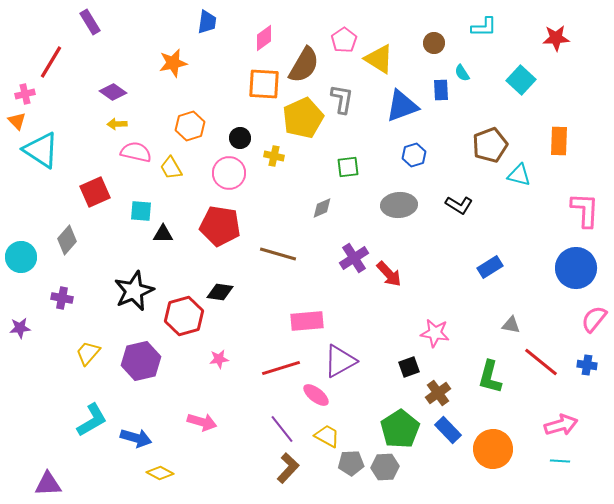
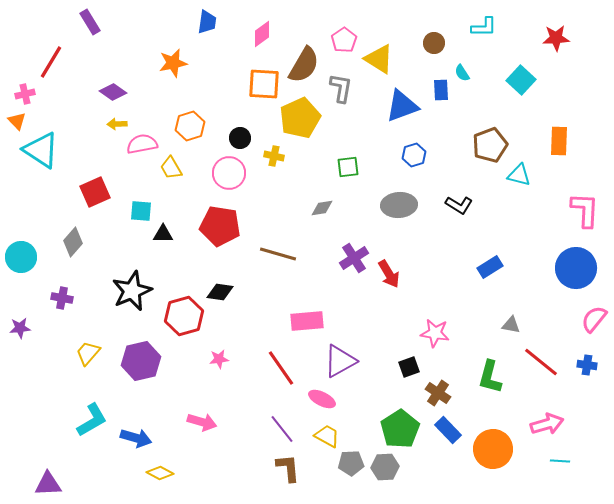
pink diamond at (264, 38): moved 2 px left, 4 px up
gray L-shape at (342, 99): moved 1 px left, 11 px up
yellow pentagon at (303, 118): moved 3 px left
pink semicircle at (136, 152): moved 6 px right, 8 px up; rotated 24 degrees counterclockwise
gray diamond at (322, 208): rotated 15 degrees clockwise
gray diamond at (67, 240): moved 6 px right, 2 px down
red arrow at (389, 274): rotated 12 degrees clockwise
black star at (134, 291): moved 2 px left
red line at (281, 368): rotated 72 degrees clockwise
brown cross at (438, 393): rotated 20 degrees counterclockwise
pink ellipse at (316, 395): moved 6 px right, 4 px down; rotated 12 degrees counterclockwise
pink arrow at (561, 425): moved 14 px left, 1 px up
brown L-shape at (288, 468): rotated 48 degrees counterclockwise
